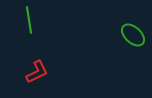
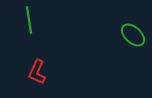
red L-shape: rotated 140 degrees clockwise
